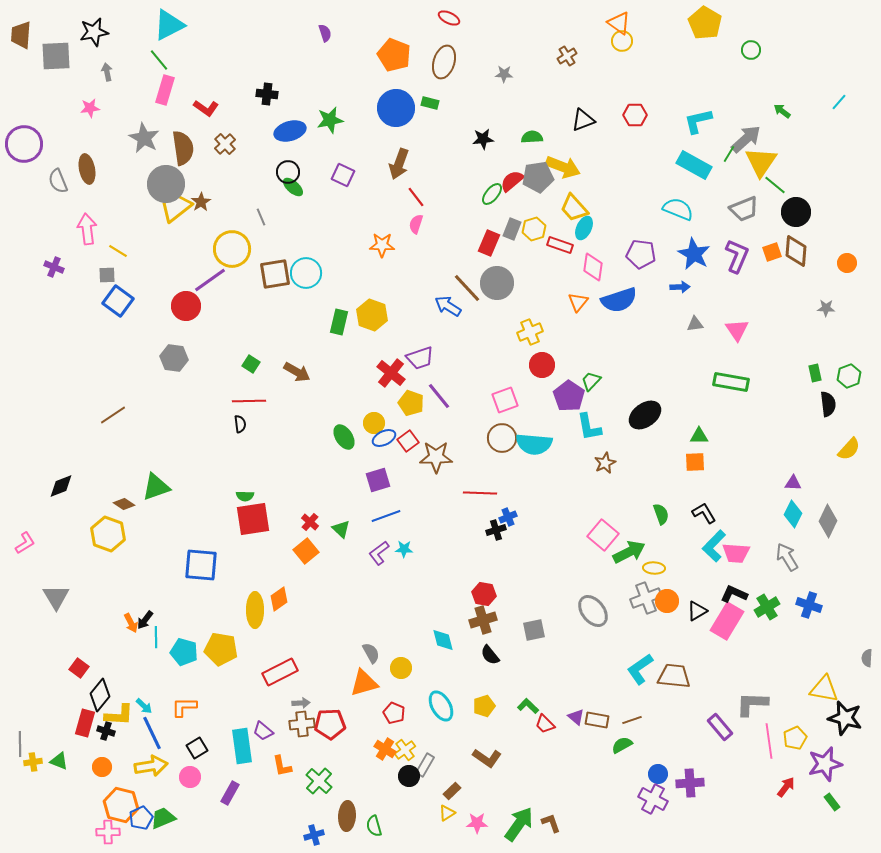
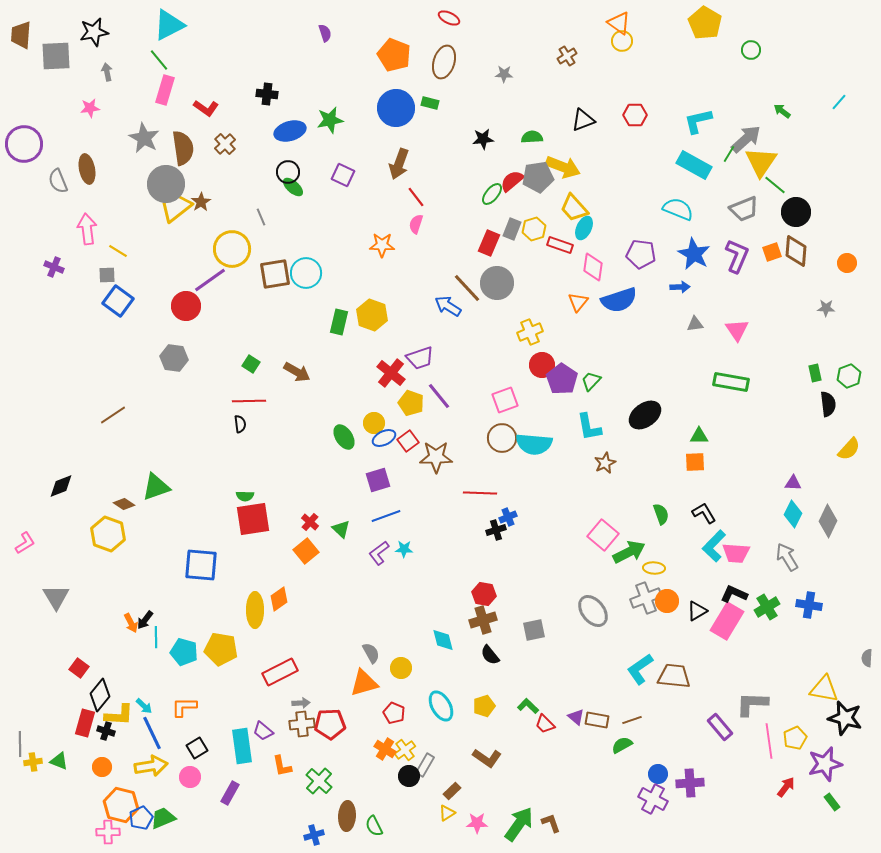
purple pentagon at (569, 396): moved 7 px left, 17 px up
blue cross at (809, 605): rotated 10 degrees counterclockwise
green semicircle at (374, 826): rotated 10 degrees counterclockwise
